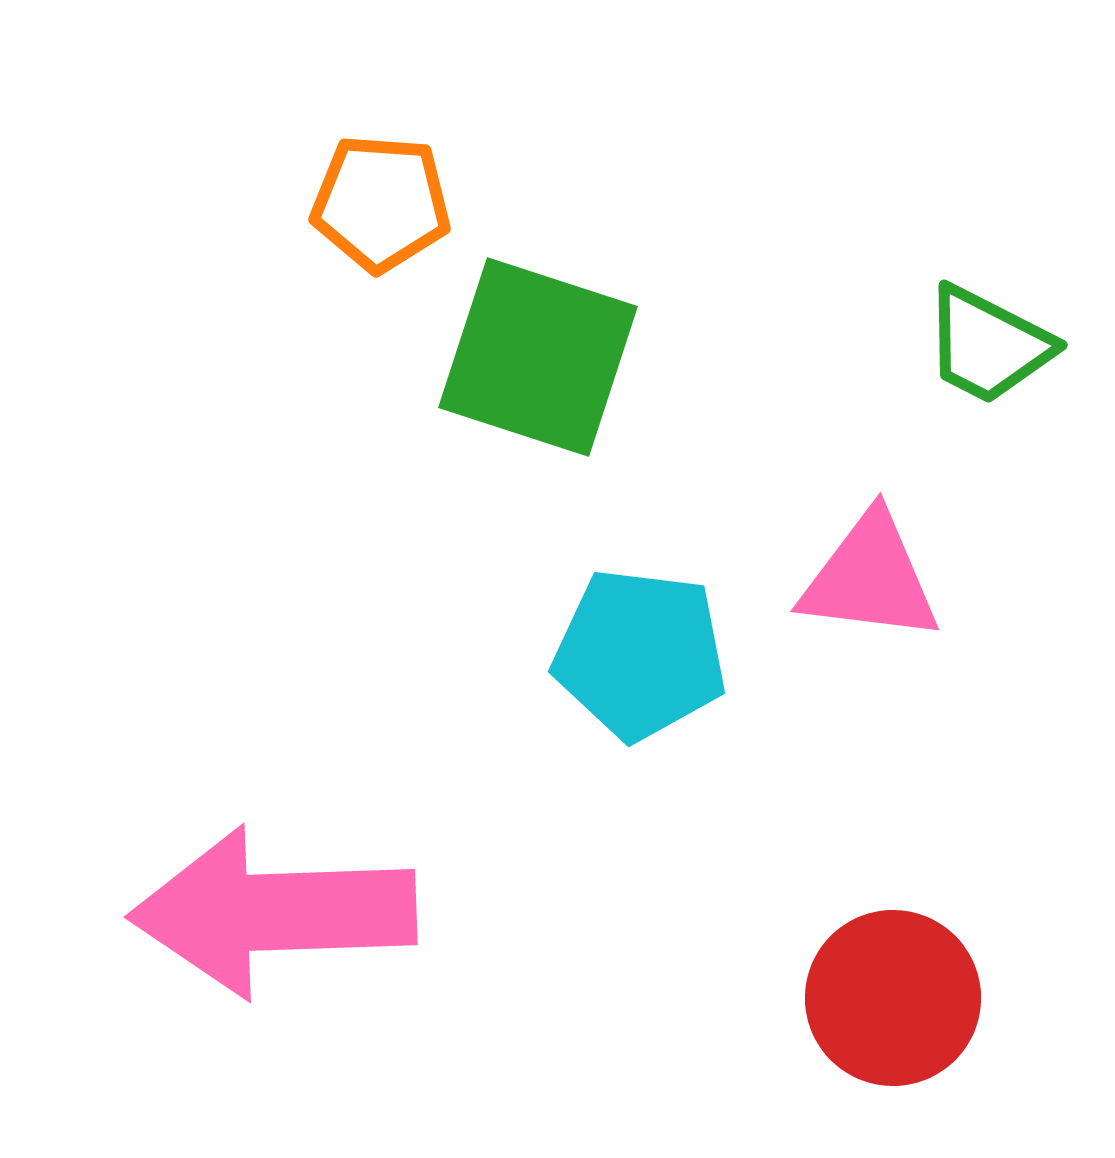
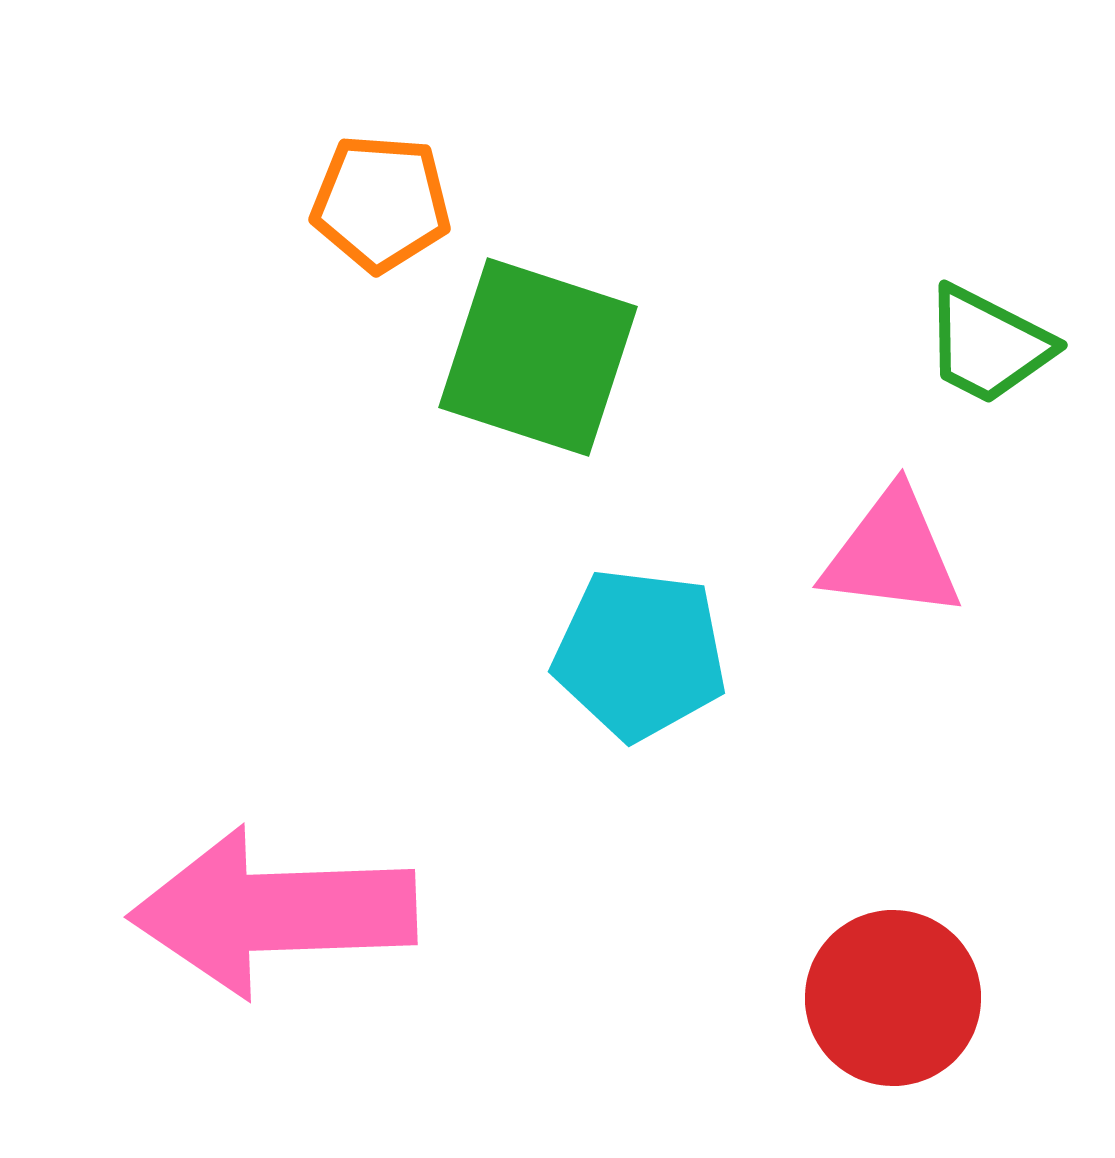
pink triangle: moved 22 px right, 24 px up
